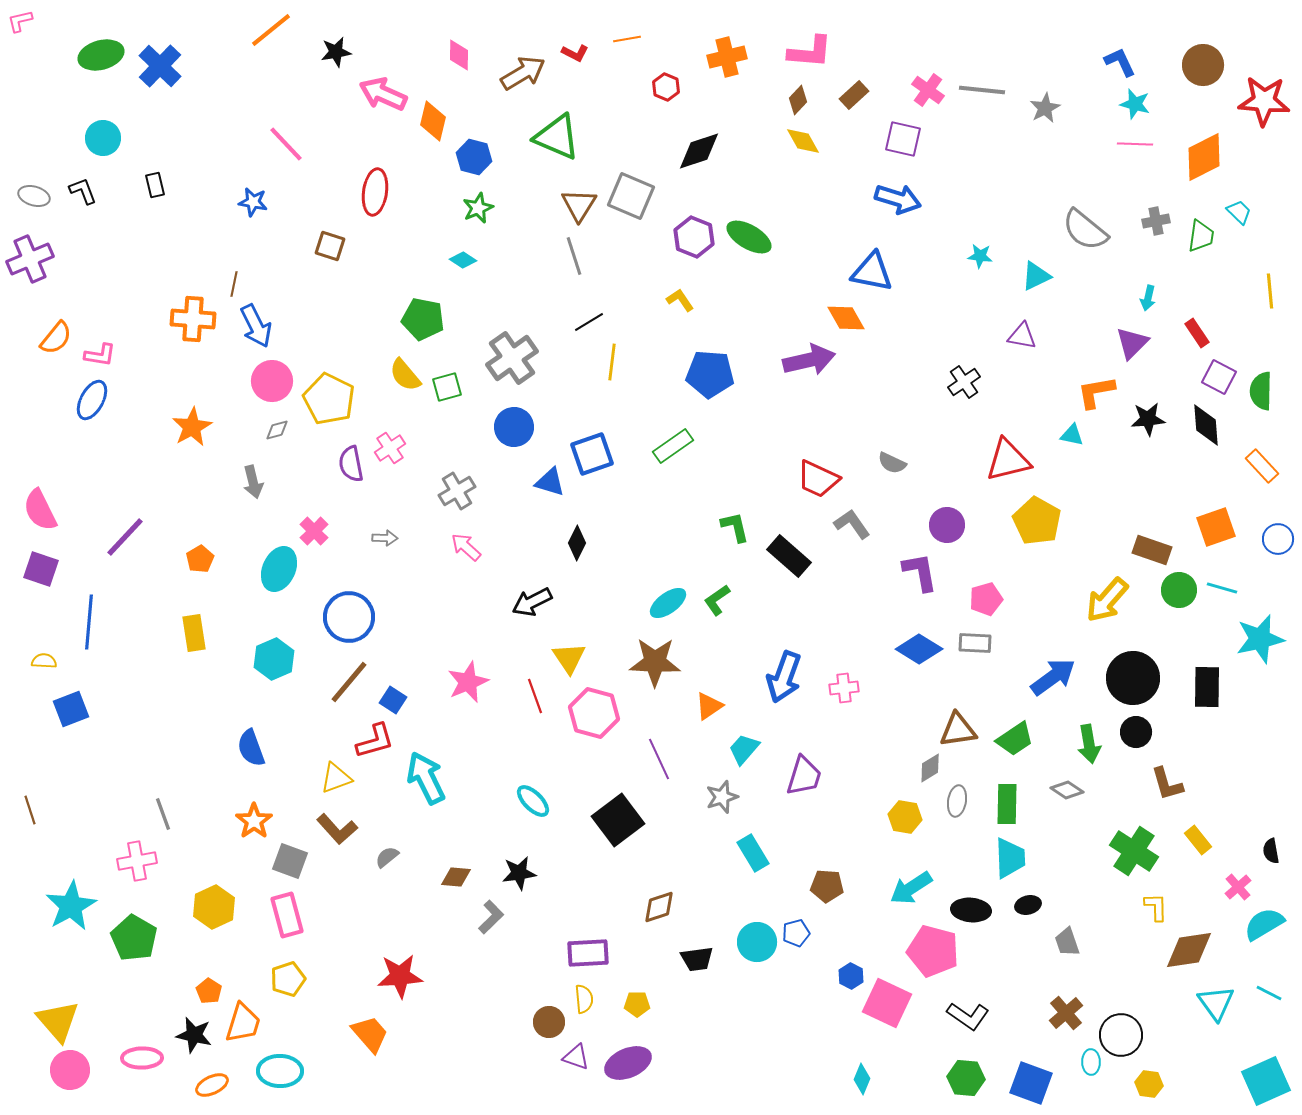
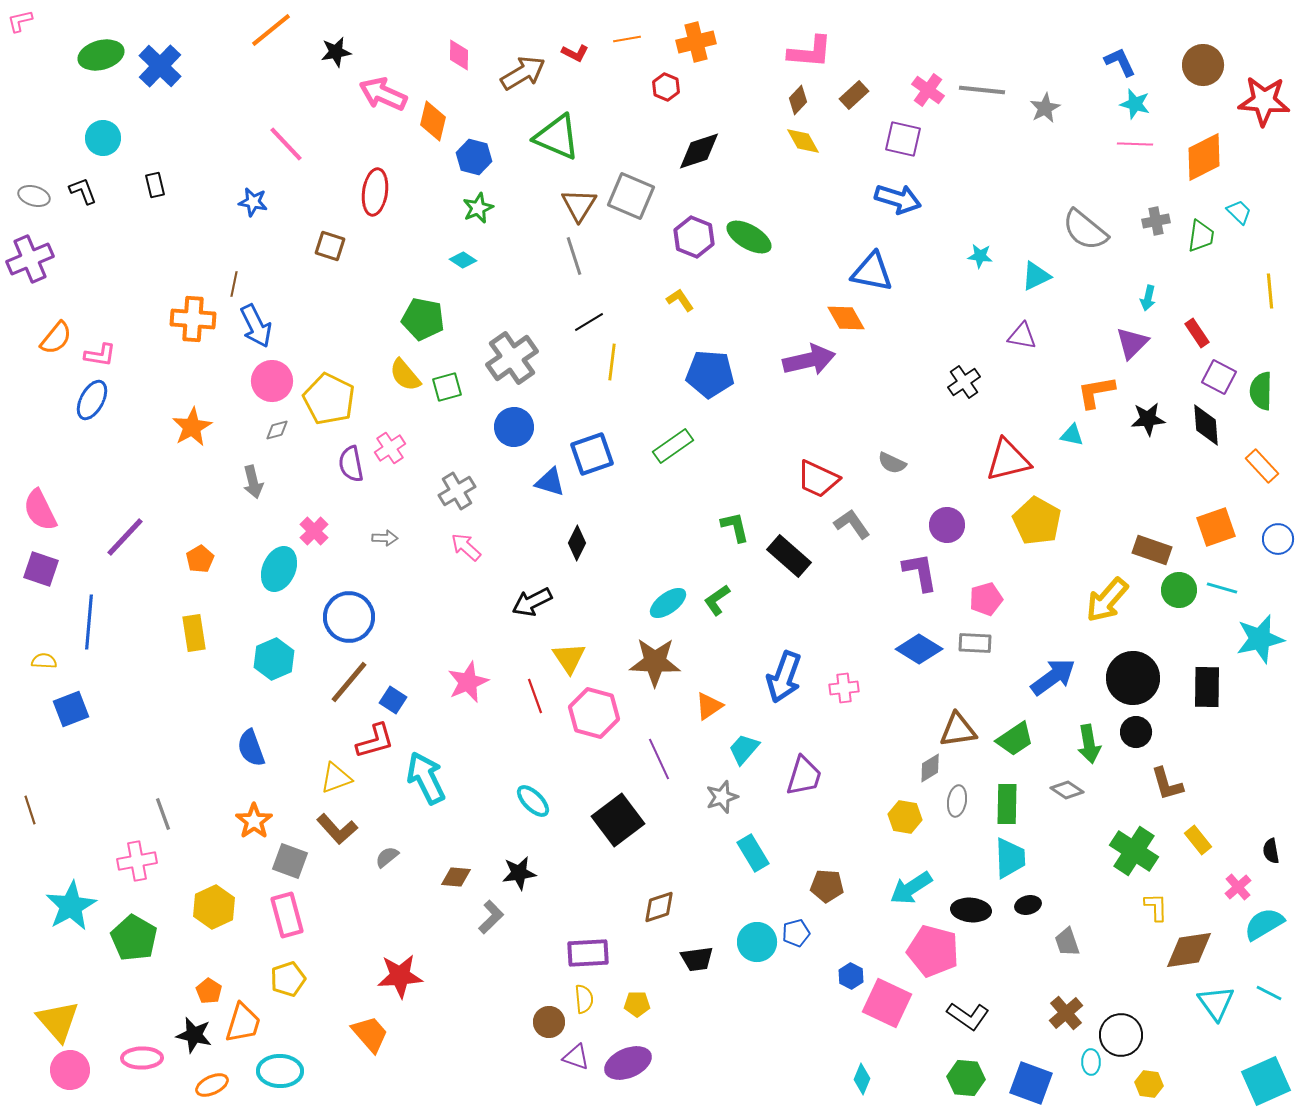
orange cross at (727, 57): moved 31 px left, 15 px up
